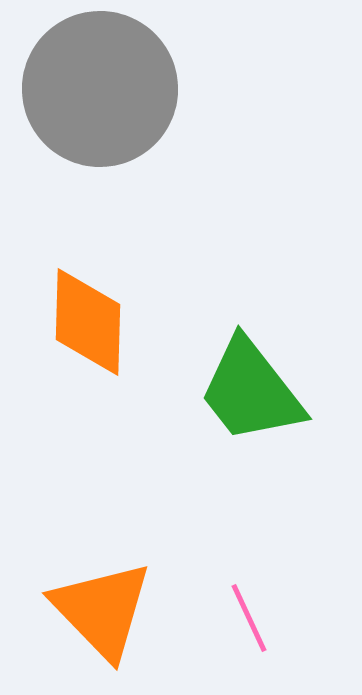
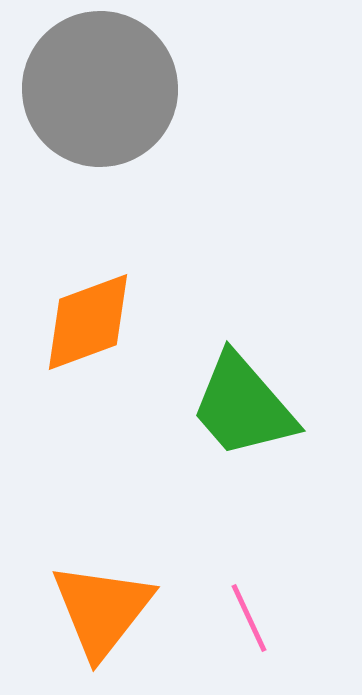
orange diamond: rotated 68 degrees clockwise
green trapezoid: moved 8 px left, 15 px down; rotated 3 degrees counterclockwise
orange triangle: rotated 22 degrees clockwise
